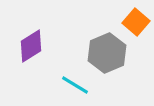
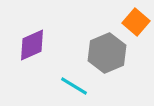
purple diamond: moved 1 px right, 1 px up; rotated 8 degrees clockwise
cyan line: moved 1 px left, 1 px down
